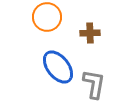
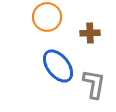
blue ellipse: moved 1 px up
